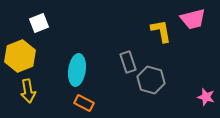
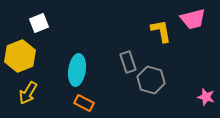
yellow arrow: moved 2 px down; rotated 40 degrees clockwise
